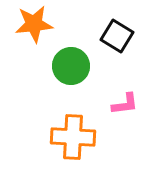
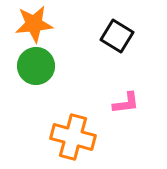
green circle: moved 35 px left
pink L-shape: moved 1 px right, 1 px up
orange cross: rotated 12 degrees clockwise
